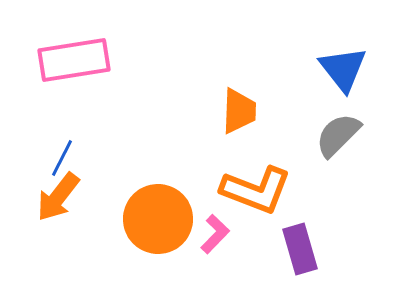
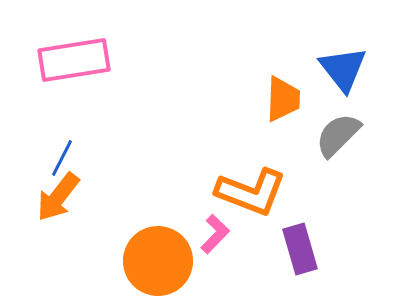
orange trapezoid: moved 44 px right, 12 px up
orange L-shape: moved 5 px left, 2 px down
orange circle: moved 42 px down
